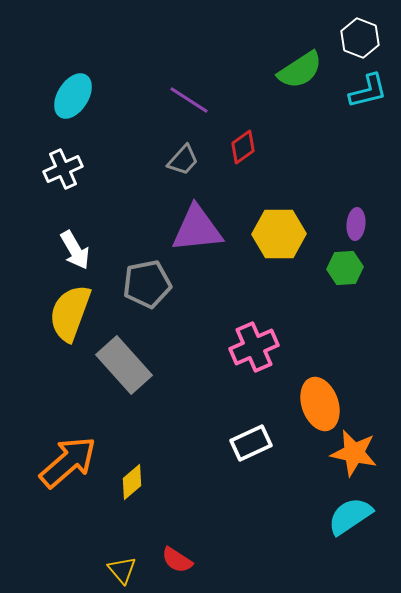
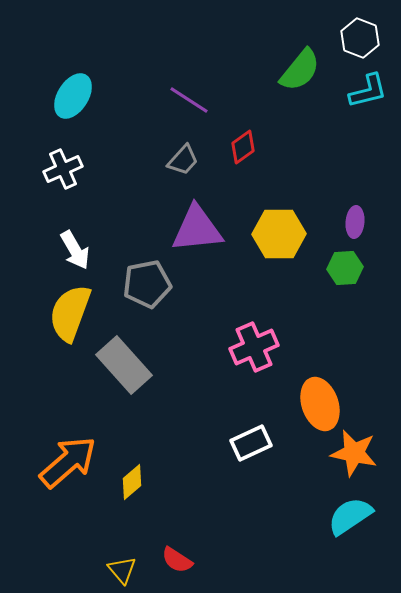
green semicircle: rotated 18 degrees counterclockwise
purple ellipse: moved 1 px left, 2 px up
